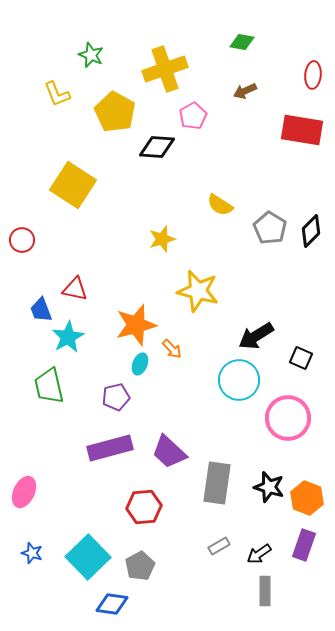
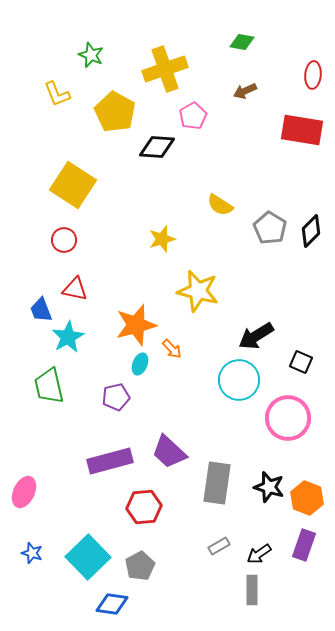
red circle at (22, 240): moved 42 px right
black square at (301, 358): moved 4 px down
purple rectangle at (110, 448): moved 13 px down
gray rectangle at (265, 591): moved 13 px left, 1 px up
